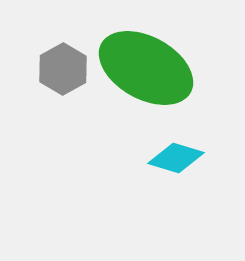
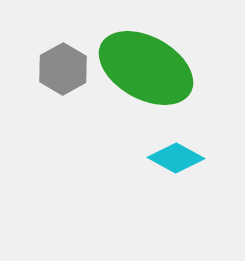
cyan diamond: rotated 12 degrees clockwise
